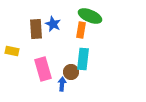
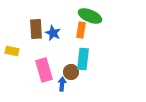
blue star: moved 9 px down
pink rectangle: moved 1 px right, 1 px down
